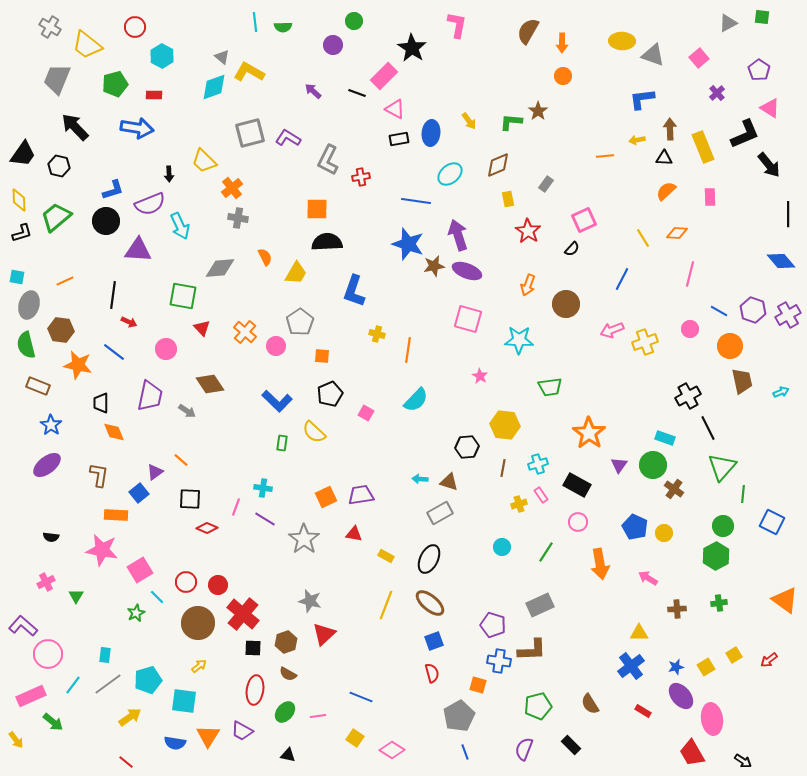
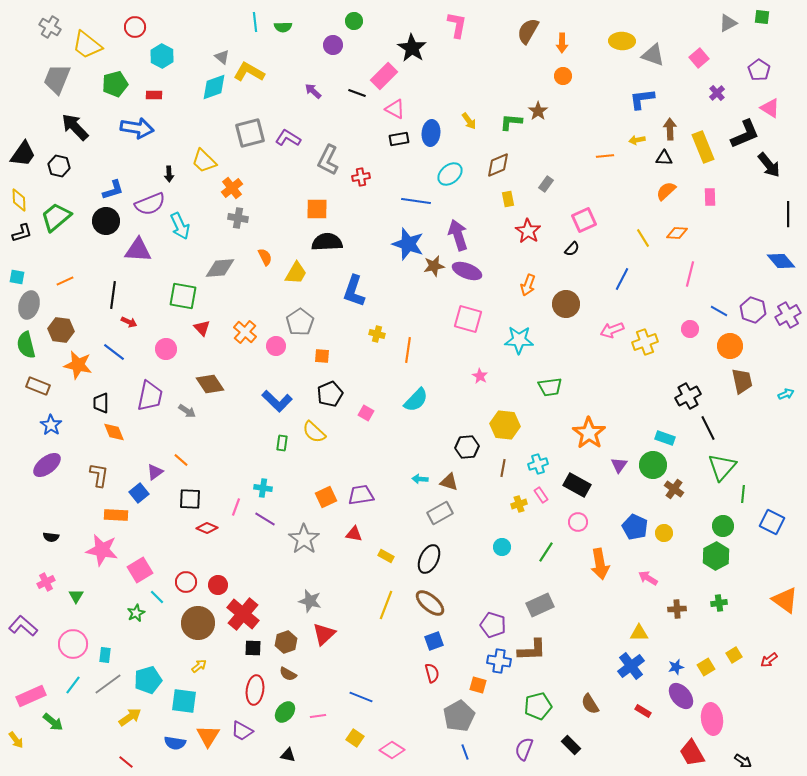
cyan arrow at (781, 392): moved 5 px right, 2 px down
pink circle at (48, 654): moved 25 px right, 10 px up
